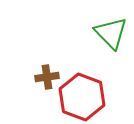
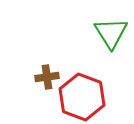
green triangle: rotated 12 degrees clockwise
